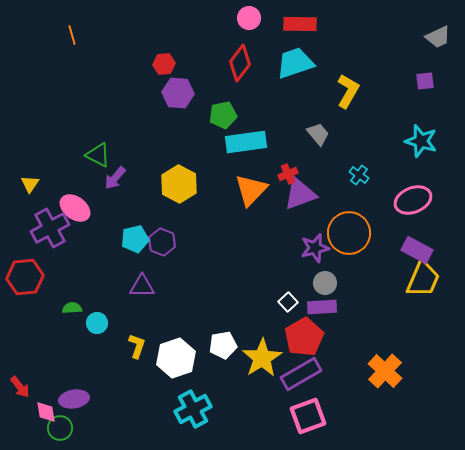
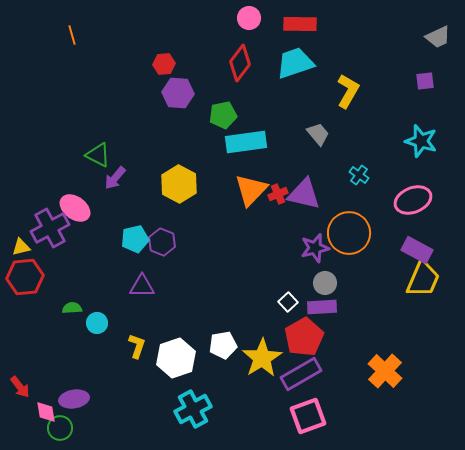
red cross at (288, 174): moved 10 px left, 20 px down
yellow triangle at (30, 184): moved 9 px left, 63 px down; rotated 42 degrees clockwise
purple triangle at (300, 194): moved 4 px right; rotated 33 degrees clockwise
